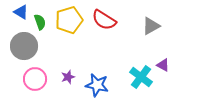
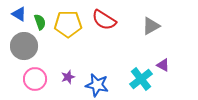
blue triangle: moved 2 px left, 2 px down
yellow pentagon: moved 1 px left, 4 px down; rotated 16 degrees clockwise
cyan cross: moved 2 px down; rotated 15 degrees clockwise
